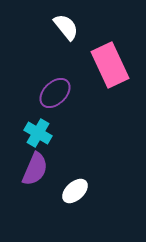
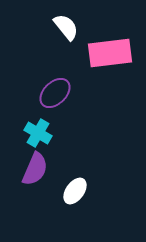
pink rectangle: moved 12 px up; rotated 72 degrees counterclockwise
white ellipse: rotated 12 degrees counterclockwise
